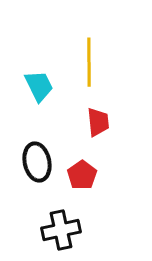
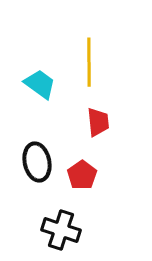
cyan trapezoid: moved 1 px right, 2 px up; rotated 28 degrees counterclockwise
black cross: rotated 30 degrees clockwise
